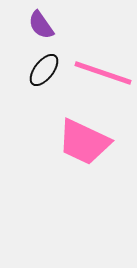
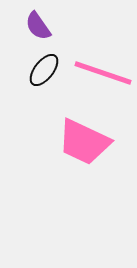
purple semicircle: moved 3 px left, 1 px down
